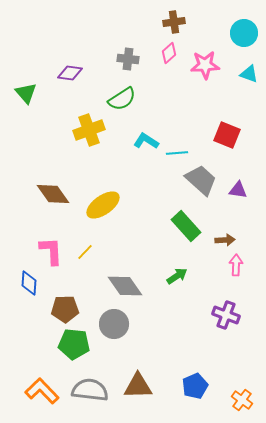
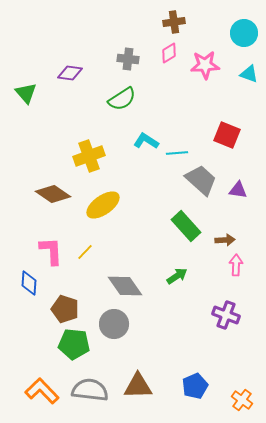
pink diamond: rotated 10 degrees clockwise
yellow cross: moved 26 px down
brown diamond: rotated 20 degrees counterclockwise
brown pentagon: rotated 20 degrees clockwise
